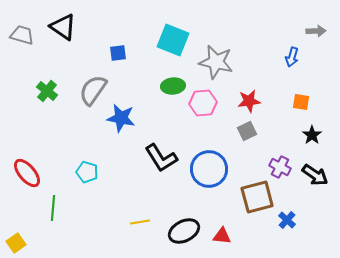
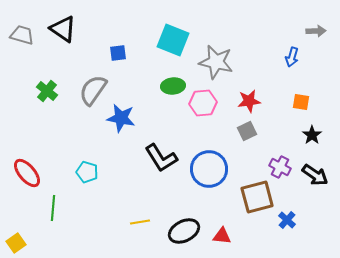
black triangle: moved 2 px down
